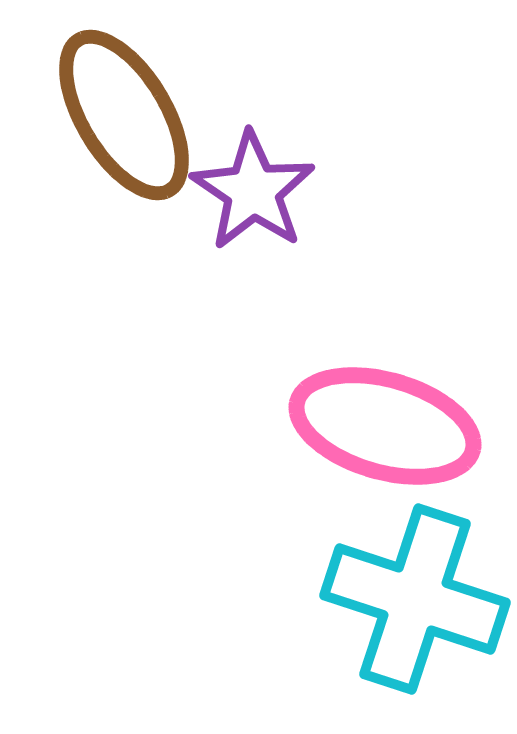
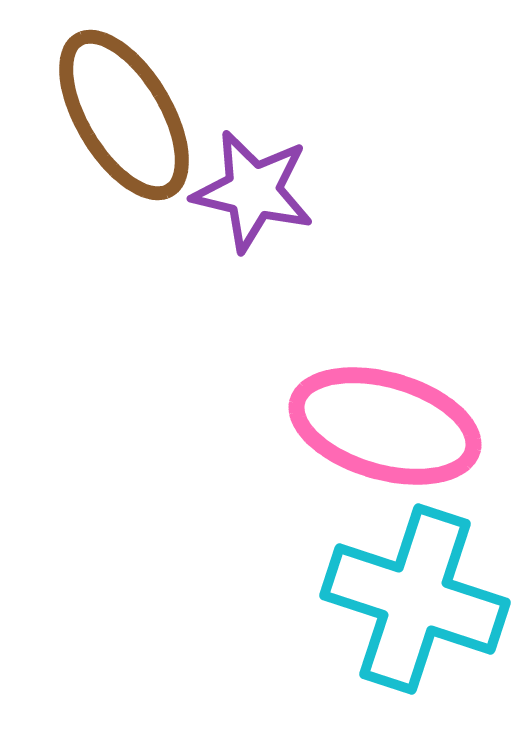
purple star: rotated 21 degrees counterclockwise
